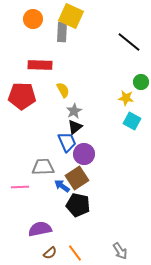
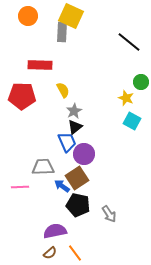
orange circle: moved 5 px left, 3 px up
yellow star: rotated 14 degrees clockwise
purple semicircle: moved 15 px right, 2 px down
gray arrow: moved 11 px left, 37 px up
